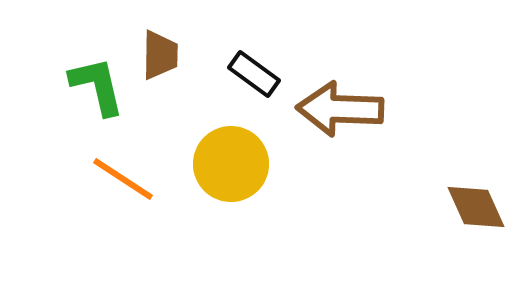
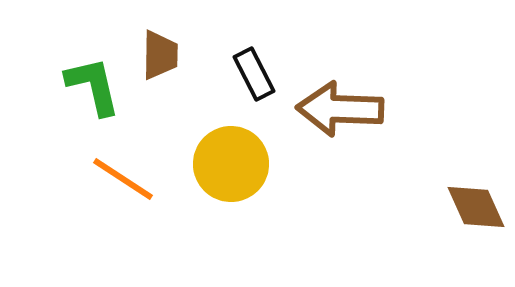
black rectangle: rotated 27 degrees clockwise
green L-shape: moved 4 px left
